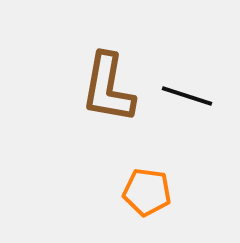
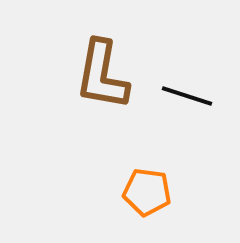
brown L-shape: moved 6 px left, 13 px up
